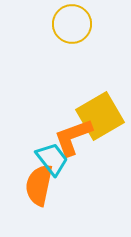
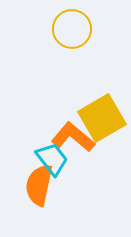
yellow circle: moved 5 px down
yellow square: moved 2 px right, 2 px down
orange L-shape: rotated 60 degrees clockwise
